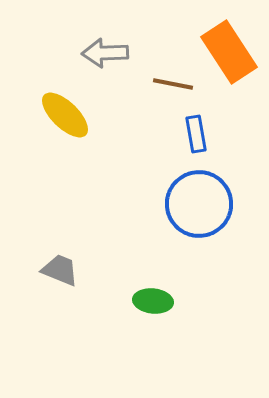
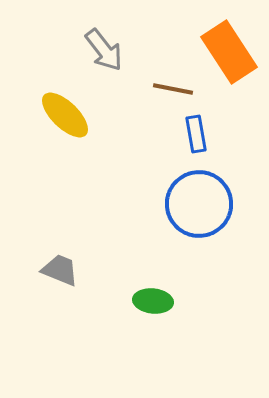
gray arrow: moved 1 px left, 3 px up; rotated 126 degrees counterclockwise
brown line: moved 5 px down
